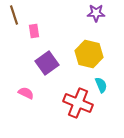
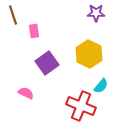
brown line: moved 1 px left
yellow hexagon: rotated 12 degrees clockwise
cyan semicircle: moved 1 px down; rotated 63 degrees clockwise
red cross: moved 3 px right, 3 px down
